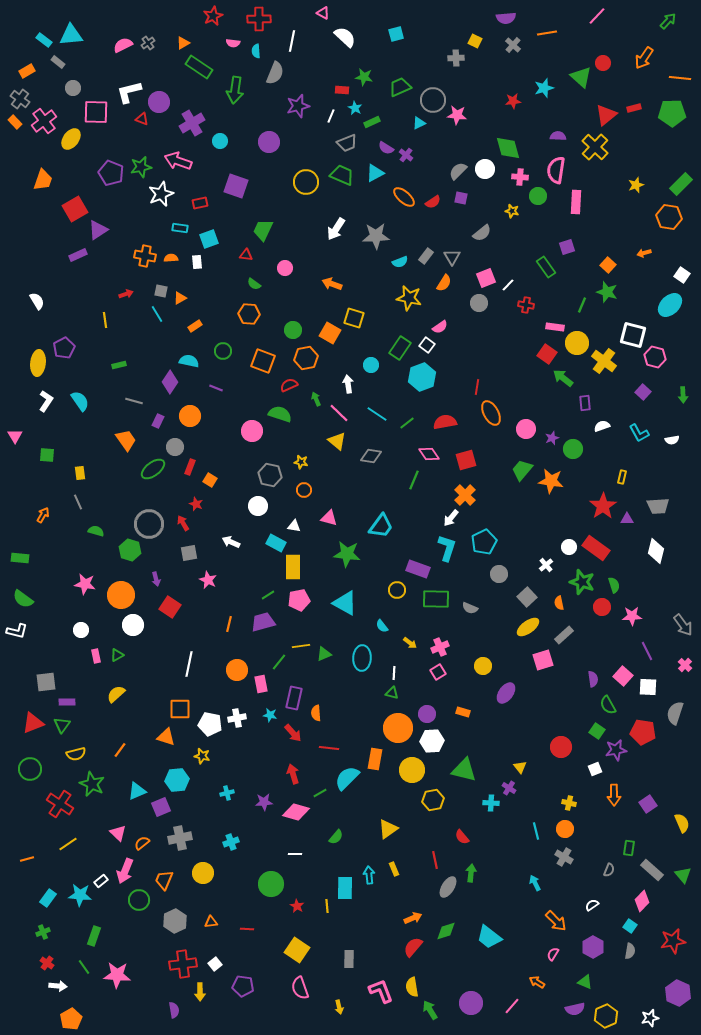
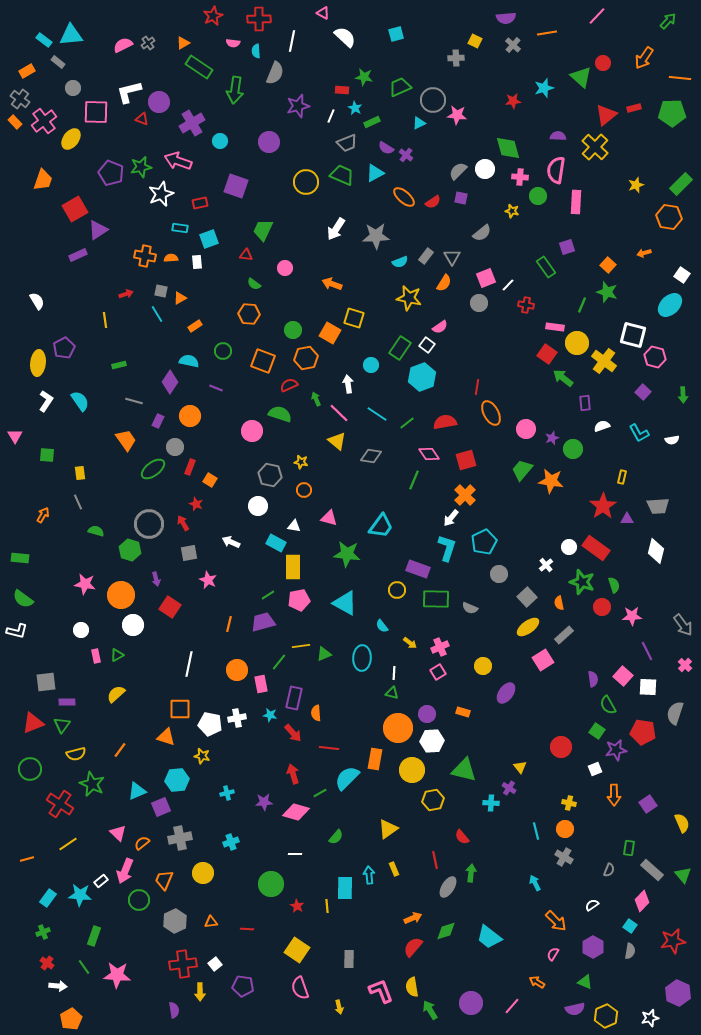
pink square at (543, 660): rotated 15 degrees counterclockwise
